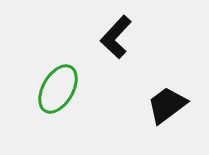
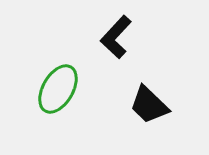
black trapezoid: moved 18 px left; rotated 99 degrees counterclockwise
